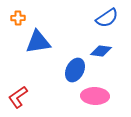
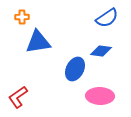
orange cross: moved 4 px right, 1 px up
blue ellipse: moved 1 px up
pink ellipse: moved 5 px right
